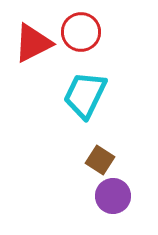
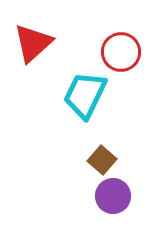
red circle: moved 40 px right, 20 px down
red triangle: rotated 15 degrees counterclockwise
brown square: moved 2 px right; rotated 8 degrees clockwise
